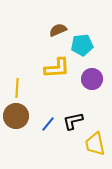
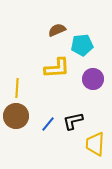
brown semicircle: moved 1 px left
purple circle: moved 1 px right
yellow trapezoid: rotated 15 degrees clockwise
